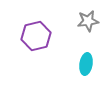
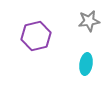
gray star: moved 1 px right
